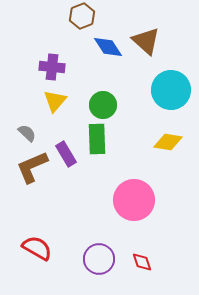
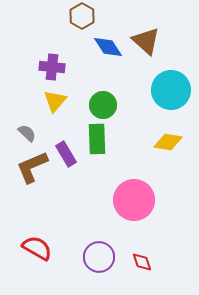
brown hexagon: rotated 10 degrees counterclockwise
purple circle: moved 2 px up
